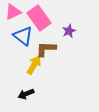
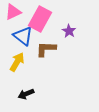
pink rectangle: moved 1 px right, 1 px down; rotated 65 degrees clockwise
purple star: rotated 16 degrees counterclockwise
yellow arrow: moved 17 px left, 3 px up
